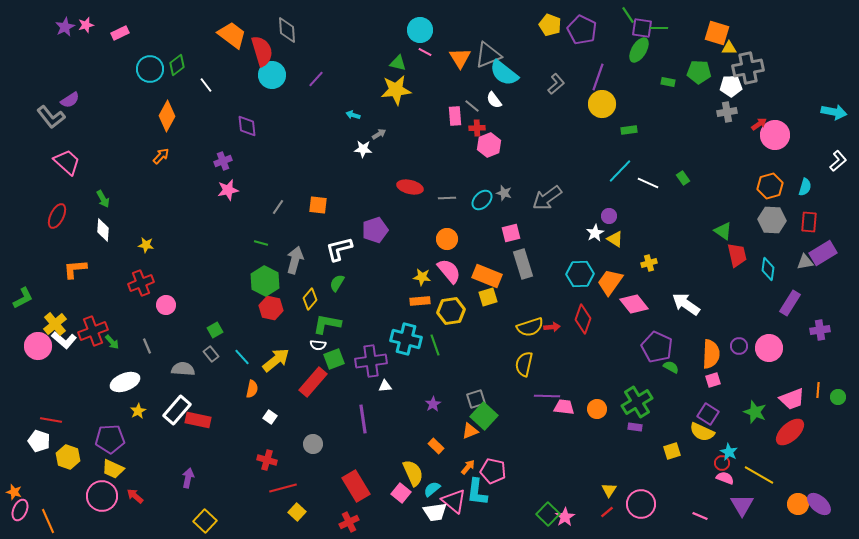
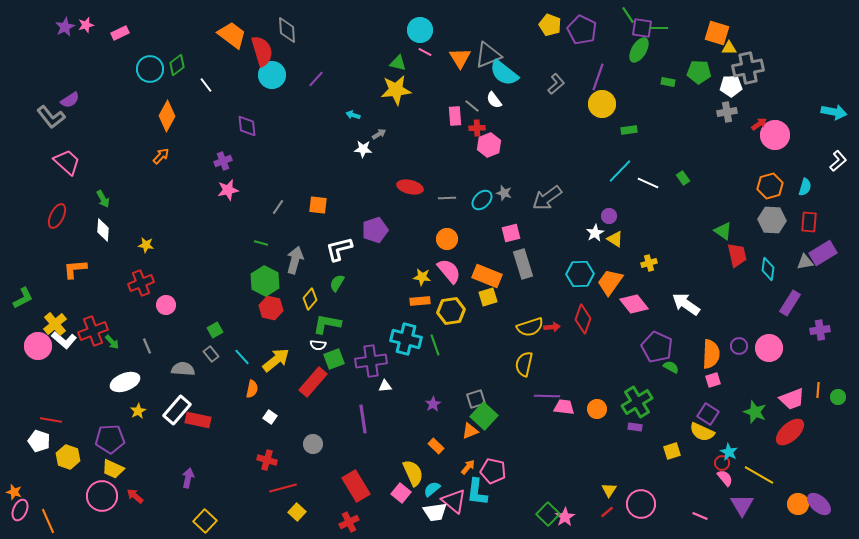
pink semicircle at (725, 478): rotated 30 degrees clockwise
